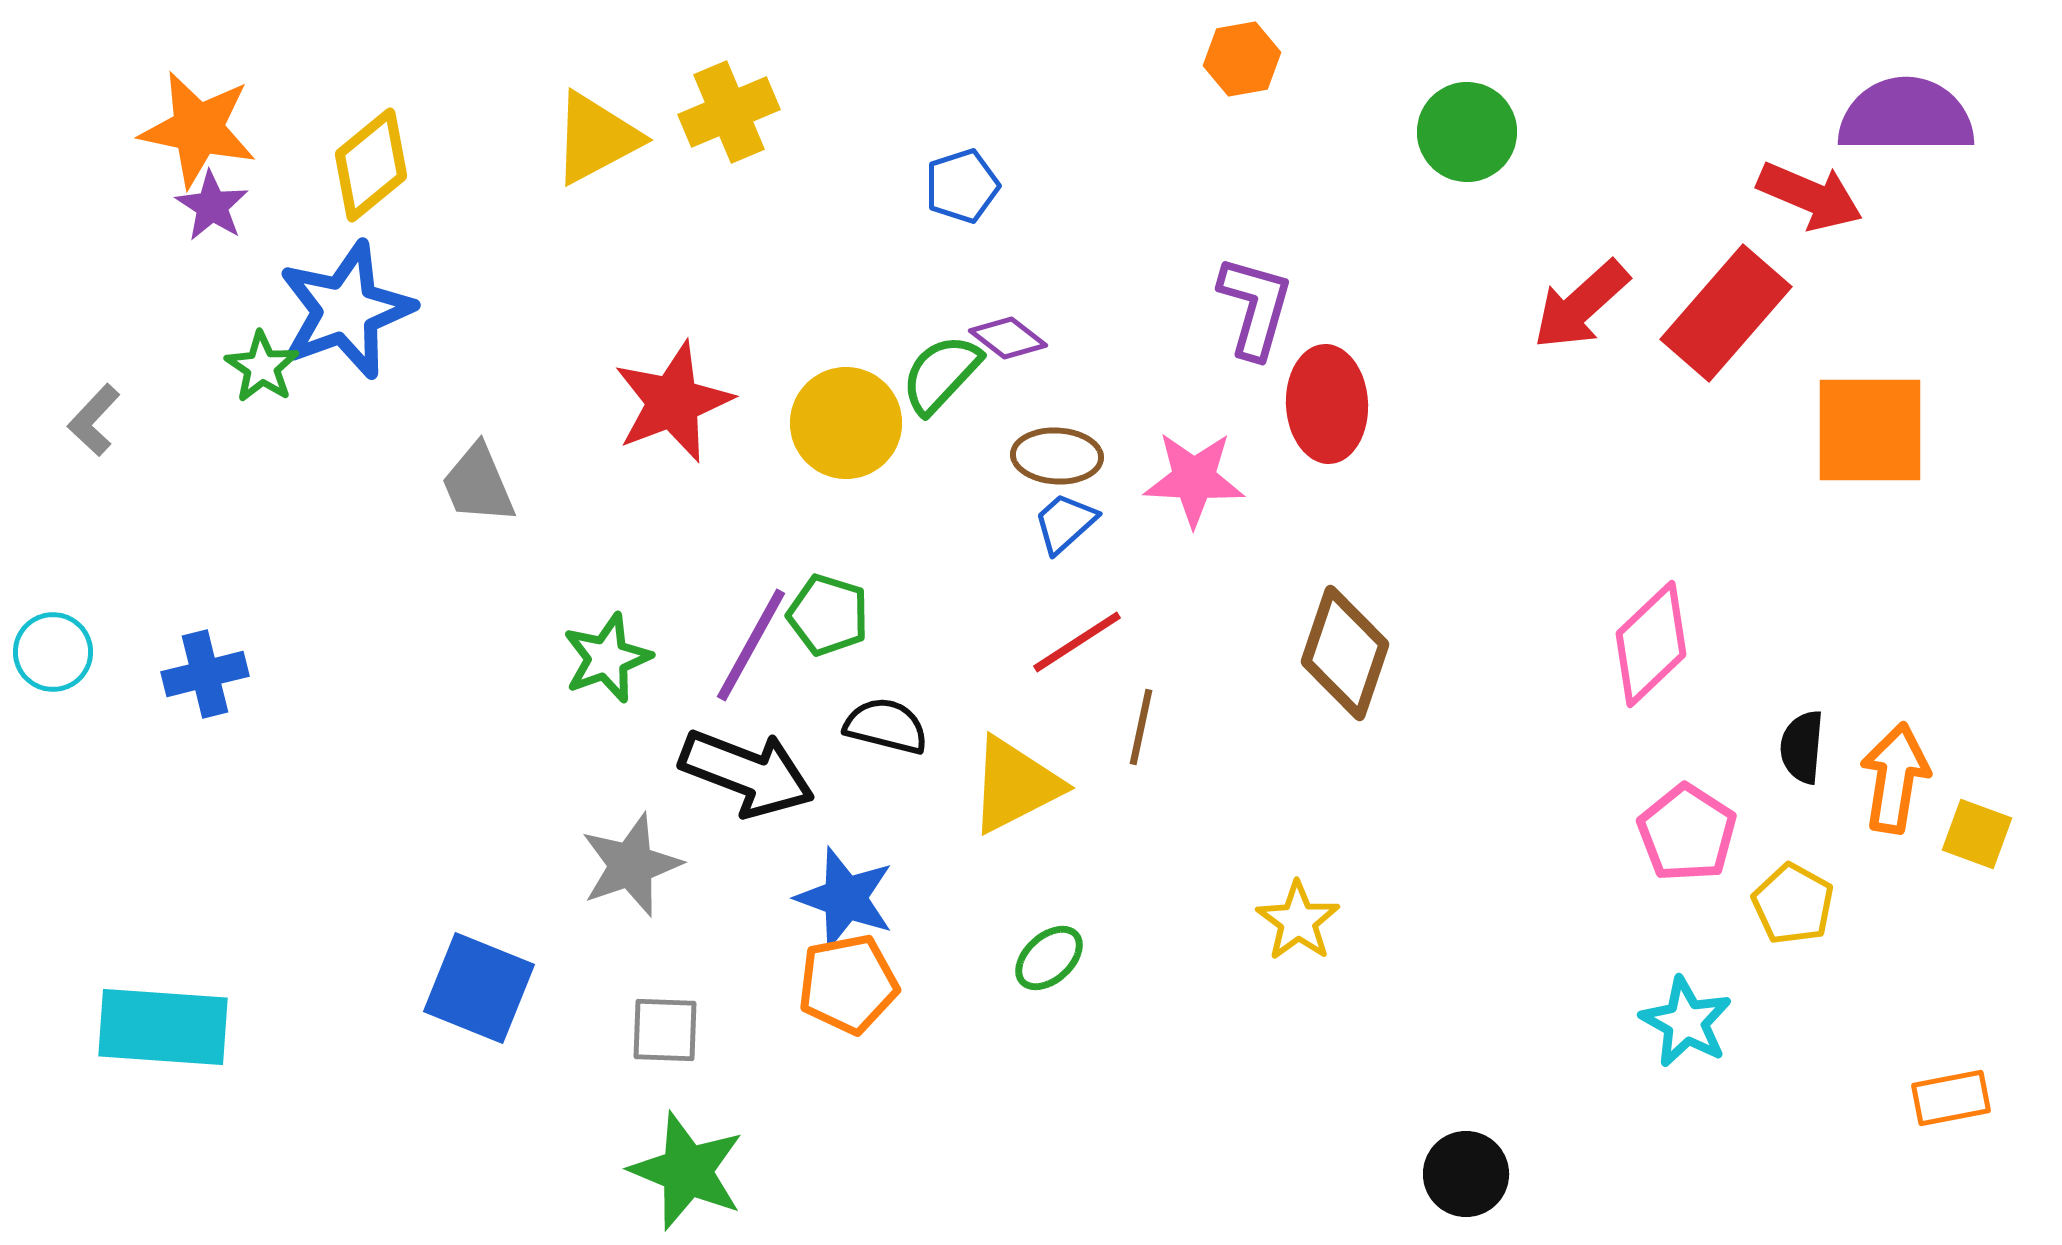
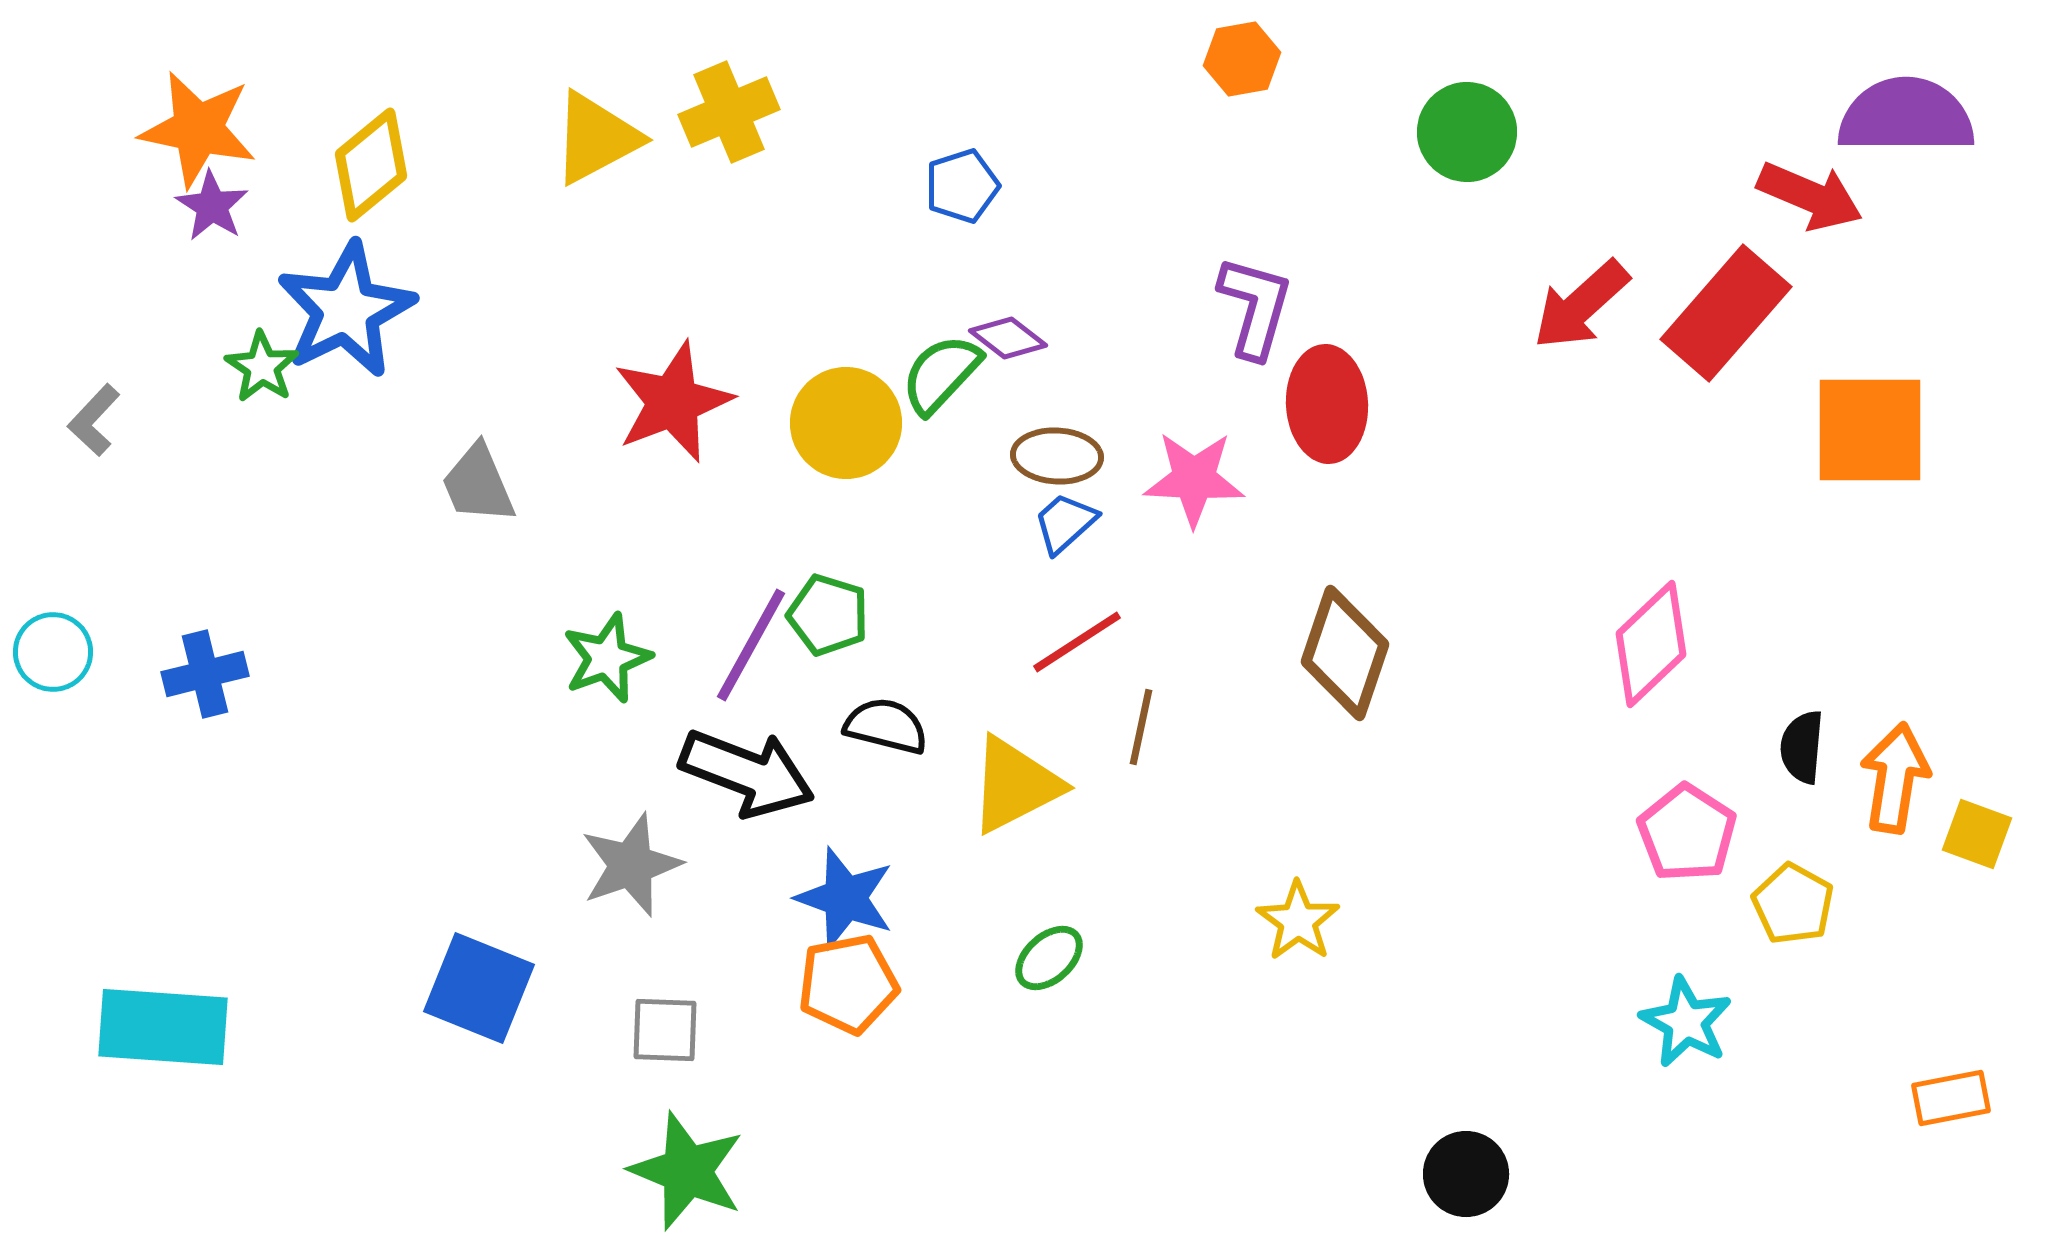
blue star at (346, 310): rotated 6 degrees counterclockwise
